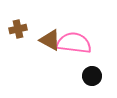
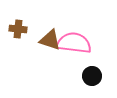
brown cross: rotated 18 degrees clockwise
brown triangle: rotated 10 degrees counterclockwise
